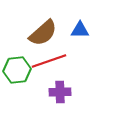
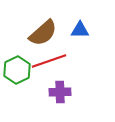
green hexagon: rotated 20 degrees counterclockwise
